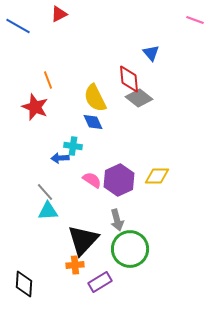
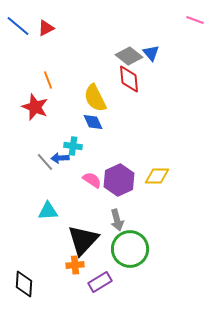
red triangle: moved 13 px left, 14 px down
blue line: rotated 10 degrees clockwise
gray diamond: moved 10 px left, 42 px up
gray line: moved 30 px up
